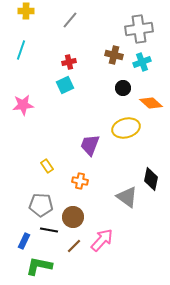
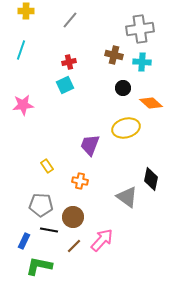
gray cross: moved 1 px right
cyan cross: rotated 24 degrees clockwise
